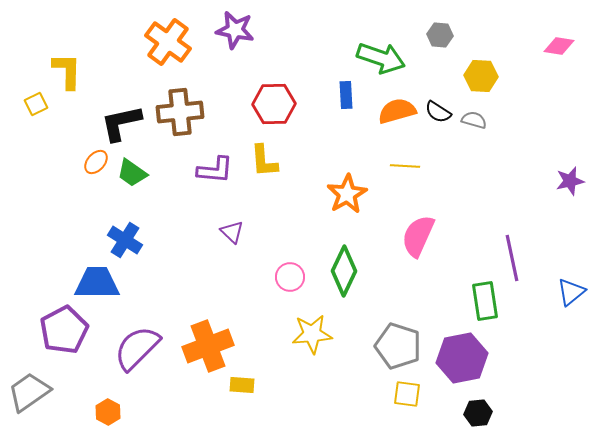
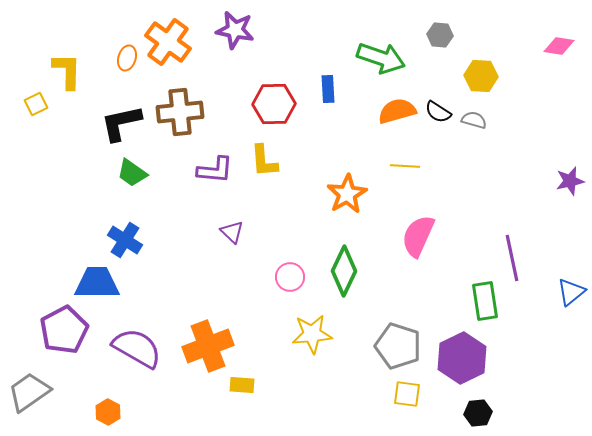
blue rectangle at (346, 95): moved 18 px left, 6 px up
orange ellipse at (96, 162): moved 31 px right, 104 px up; rotated 25 degrees counterclockwise
purple semicircle at (137, 348): rotated 75 degrees clockwise
purple hexagon at (462, 358): rotated 15 degrees counterclockwise
